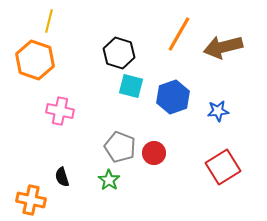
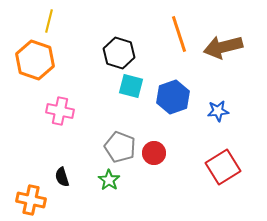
orange line: rotated 48 degrees counterclockwise
